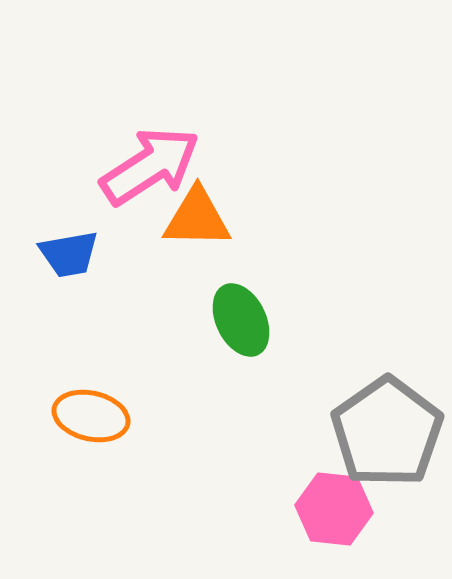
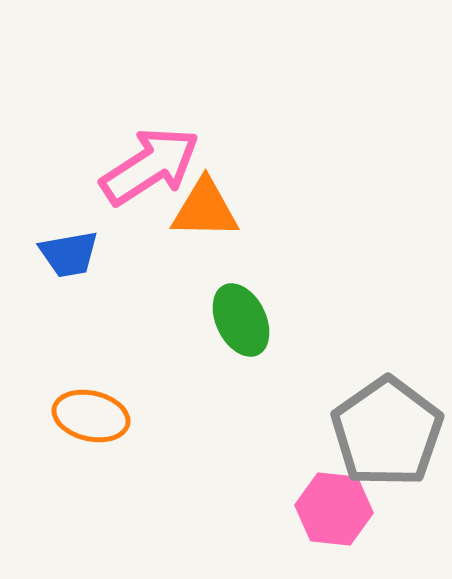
orange triangle: moved 8 px right, 9 px up
